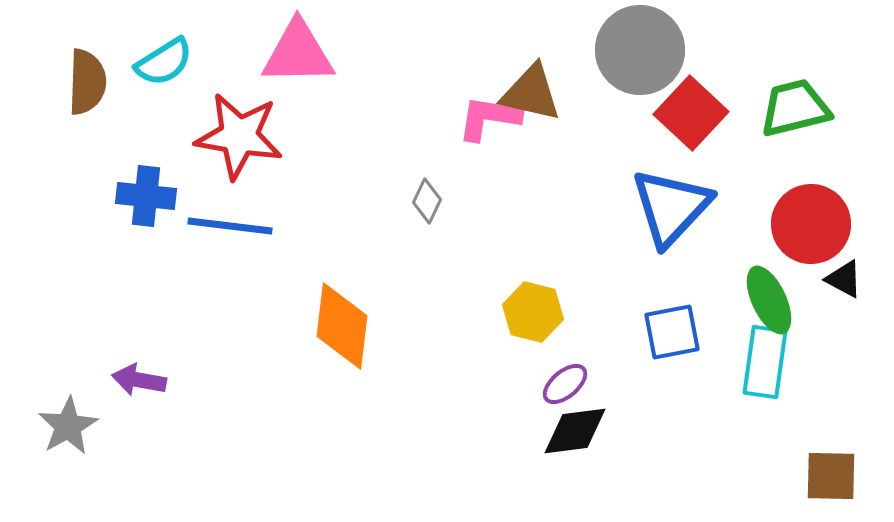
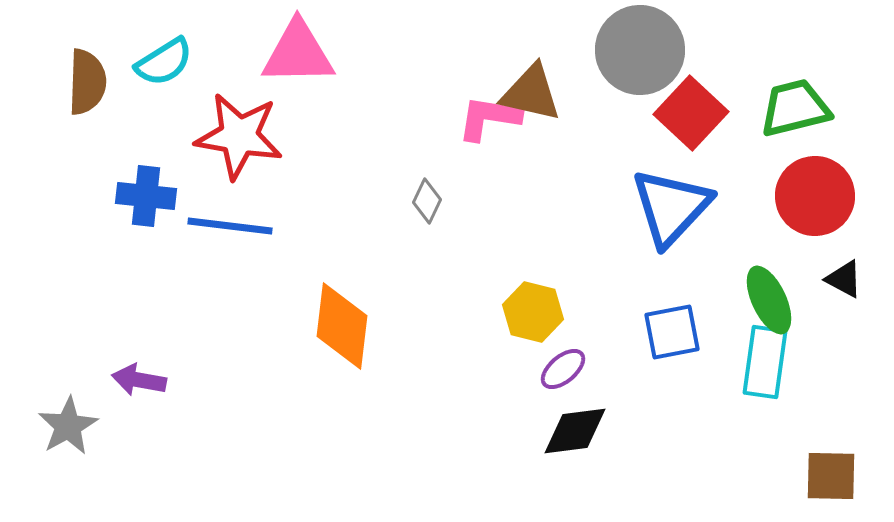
red circle: moved 4 px right, 28 px up
purple ellipse: moved 2 px left, 15 px up
